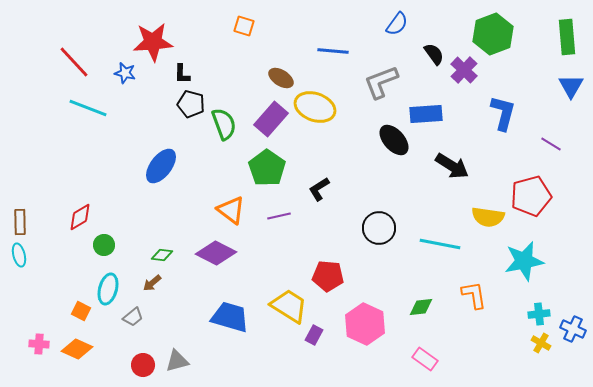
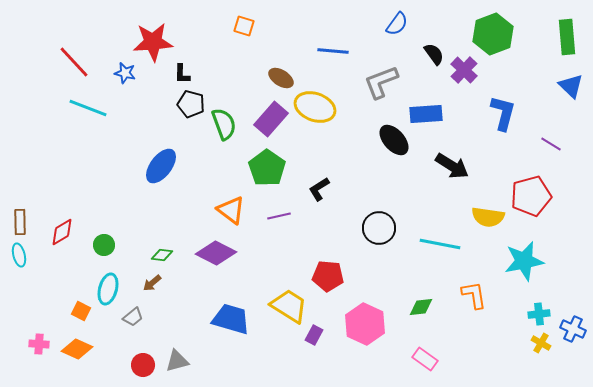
blue triangle at (571, 86): rotated 16 degrees counterclockwise
red diamond at (80, 217): moved 18 px left, 15 px down
blue trapezoid at (230, 317): moved 1 px right, 2 px down
